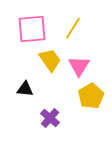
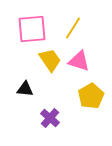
pink triangle: moved 5 px up; rotated 45 degrees counterclockwise
